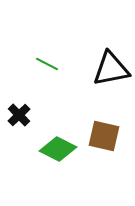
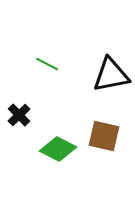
black triangle: moved 6 px down
